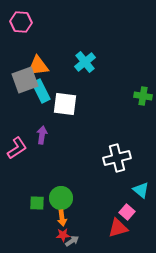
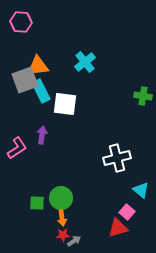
gray arrow: moved 2 px right
